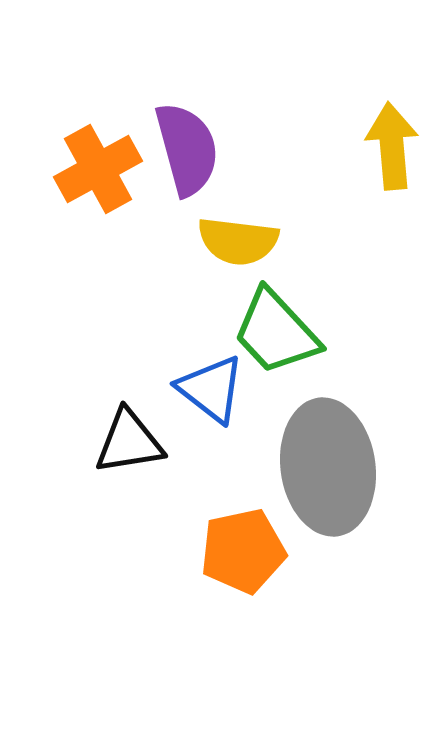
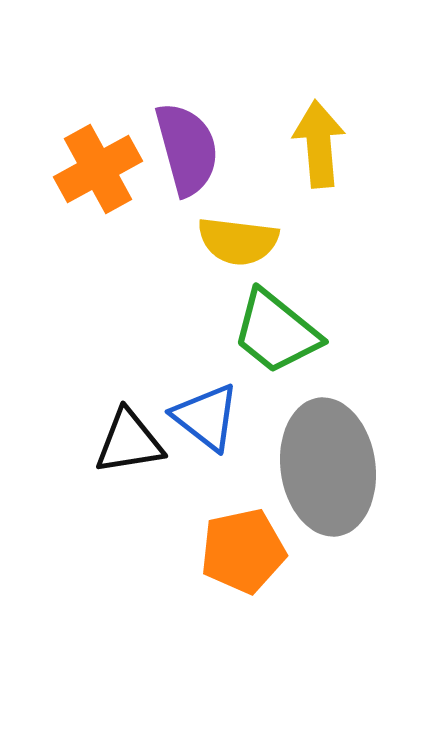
yellow arrow: moved 73 px left, 2 px up
green trapezoid: rotated 8 degrees counterclockwise
blue triangle: moved 5 px left, 28 px down
